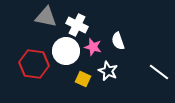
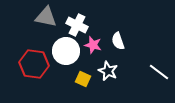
pink star: moved 2 px up
